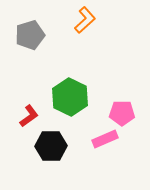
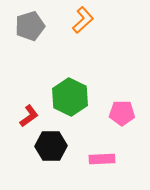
orange L-shape: moved 2 px left
gray pentagon: moved 9 px up
pink rectangle: moved 3 px left, 20 px down; rotated 20 degrees clockwise
